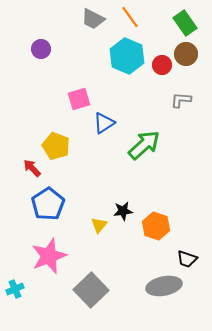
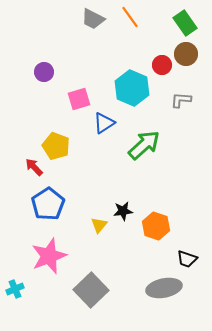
purple circle: moved 3 px right, 23 px down
cyan hexagon: moved 5 px right, 32 px down
red arrow: moved 2 px right, 1 px up
gray ellipse: moved 2 px down
